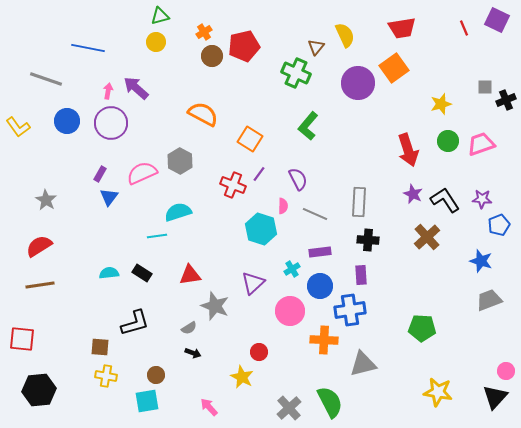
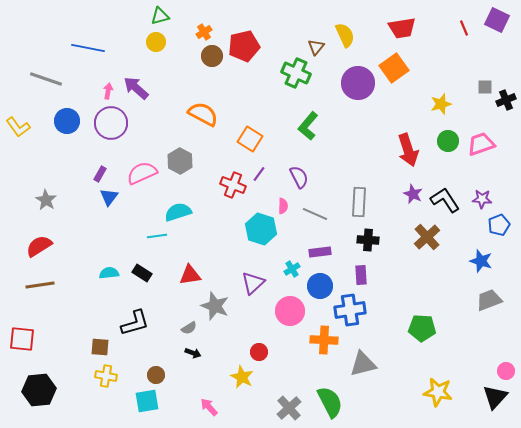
purple semicircle at (298, 179): moved 1 px right, 2 px up
